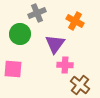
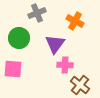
green circle: moved 1 px left, 4 px down
